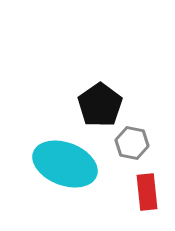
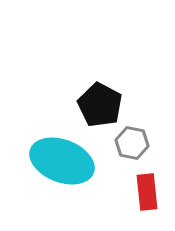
black pentagon: rotated 9 degrees counterclockwise
cyan ellipse: moved 3 px left, 3 px up
